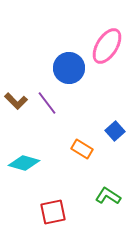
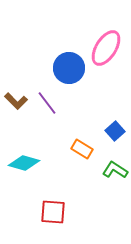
pink ellipse: moved 1 px left, 2 px down
green L-shape: moved 7 px right, 26 px up
red square: rotated 16 degrees clockwise
